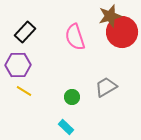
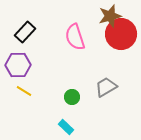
red circle: moved 1 px left, 2 px down
